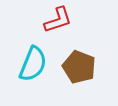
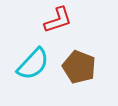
cyan semicircle: rotated 21 degrees clockwise
